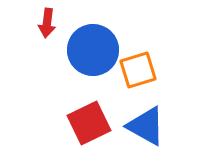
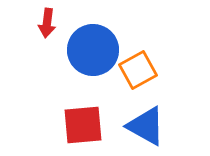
orange square: rotated 12 degrees counterclockwise
red square: moved 6 px left, 2 px down; rotated 21 degrees clockwise
